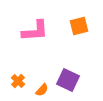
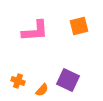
orange cross: rotated 24 degrees counterclockwise
